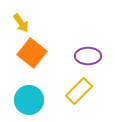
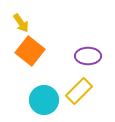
orange square: moved 2 px left, 2 px up
cyan circle: moved 15 px right
